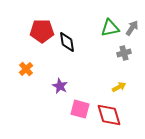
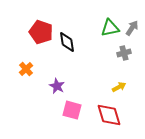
red pentagon: moved 1 px left, 1 px down; rotated 20 degrees clockwise
purple star: moved 3 px left
pink square: moved 8 px left, 1 px down
